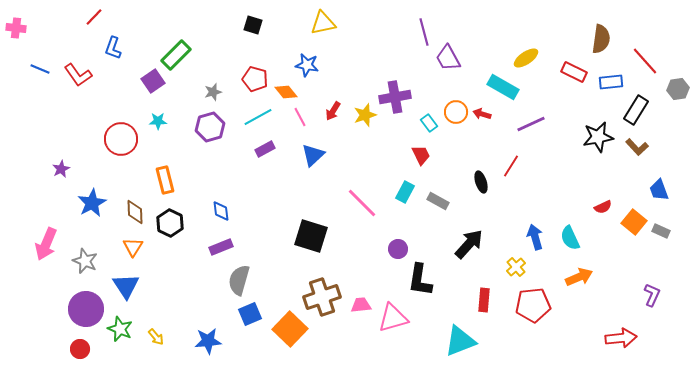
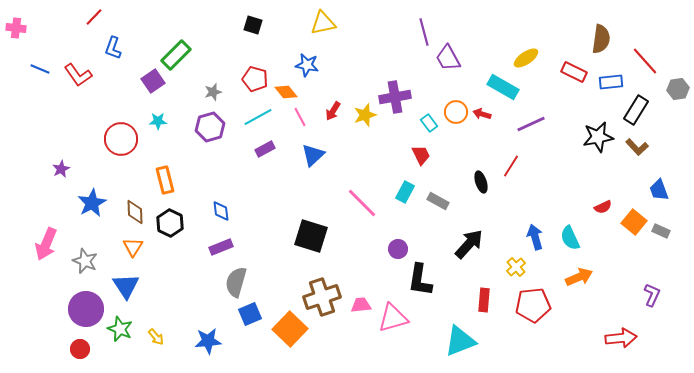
gray semicircle at (239, 280): moved 3 px left, 2 px down
